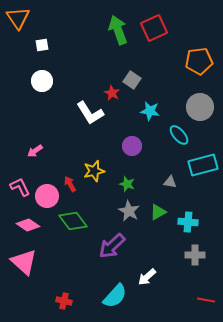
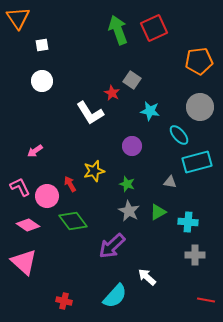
cyan rectangle: moved 6 px left, 3 px up
white arrow: rotated 84 degrees clockwise
